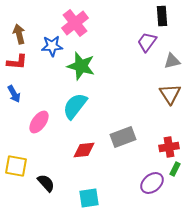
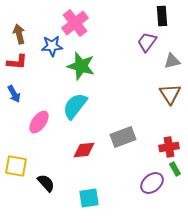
green rectangle: rotated 56 degrees counterclockwise
